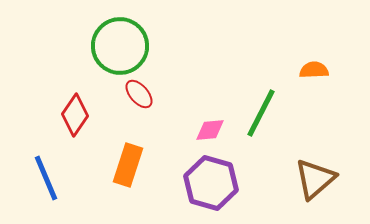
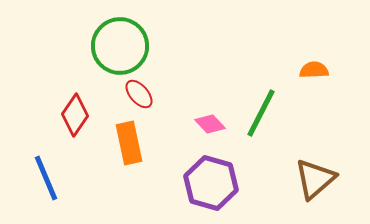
pink diamond: moved 6 px up; rotated 52 degrees clockwise
orange rectangle: moved 1 px right, 22 px up; rotated 30 degrees counterclockwise
